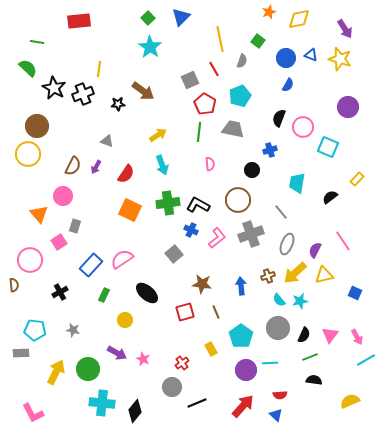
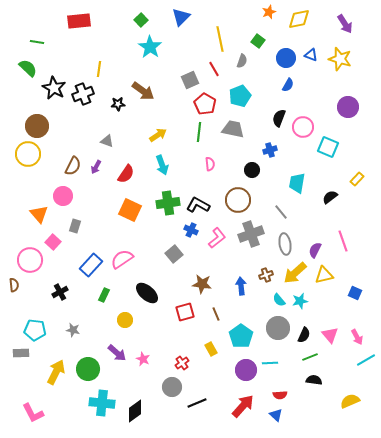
green square at (148, 18): moved 7 px left, 2 px down
purple arrow at (345, 29): moved 5 px up
pink line at (343, 241): rotated 15 degrees clockwise
pink square at (59, 242): moved 6 px left; rotated 14 degrees counterclockwise
gray ellipse at (287, 244): moved 2 px left; rotated 30 degrees counterclockwise
brown cross at (268, 276): moved 2 px left, 1 px up
brown line at (216, 312): moved 2 px down
pink triangle at (330, 335): rotated 18 degrees counterclockwise
purple arrow at (117, 353): rotated 12 degrees clockwise
black diamond at (135, 411): rotated 15 degrees clockwise
